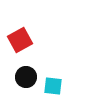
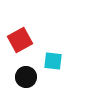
cyan square: moved 25 px up
